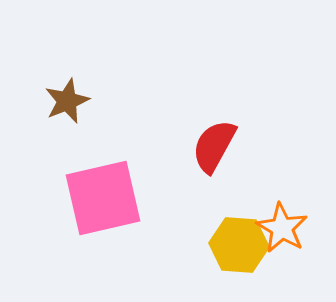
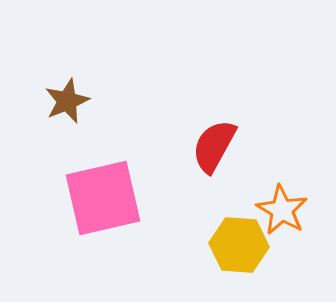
orange star: moved 18 px up
